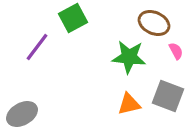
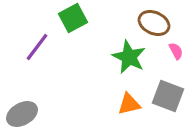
green star: rotated 20 degrees clockwise
